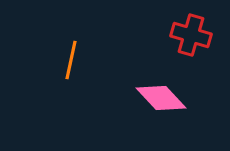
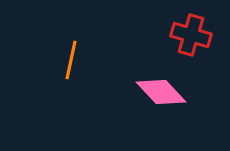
pink diamond: moved 6 px up
